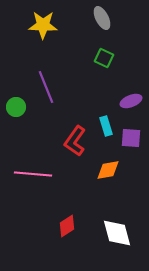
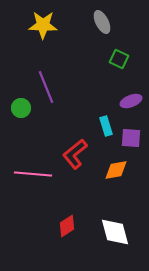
gray ellipse: moved 4 px down
green square: moved 15 px right, 1 px down
green circle: moved 5 px right, 1 px down
red L-shape: moved 13 px down; rotated 16 degrees clockwise
orange diamond: moved 8 px right
white diamond: moved 2 px left, 1 px up
